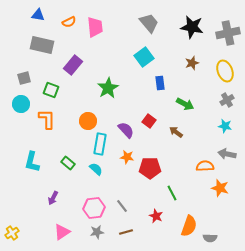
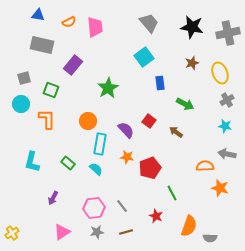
yellow ellipse at (225, 71): moved 5 px left, 2 px down
red pentagon at (150, 168): rotated 20 degrees counterclockwise
